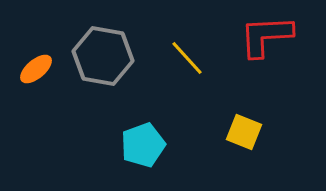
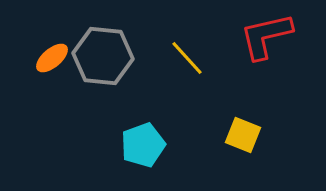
red L-shape: rotated 10 degrees counterclockwise
gray hexagon: rotated 4 degrees counterclockwise
orange ellipse: moved 16 px right, 11 px up
yellow square: moved 1 px left, 3 px down
